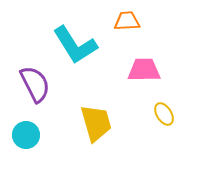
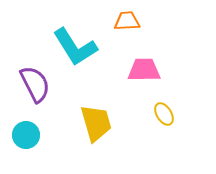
cyan L-shape: moved 2 px down
